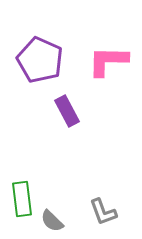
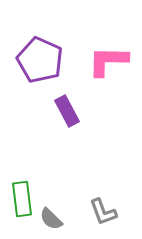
gray semicircle: moved 1 px left, 2 px up
